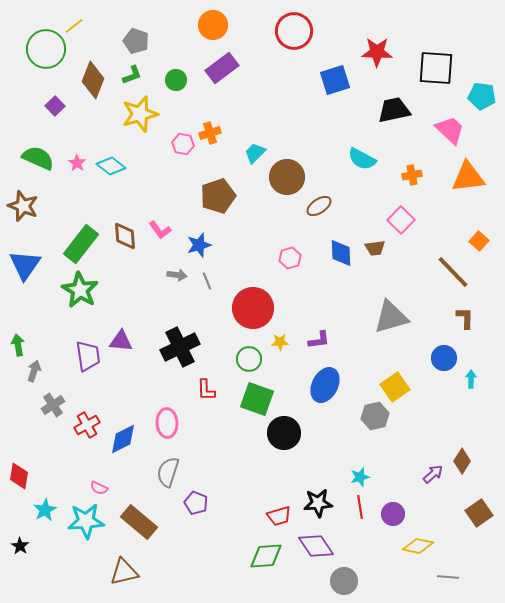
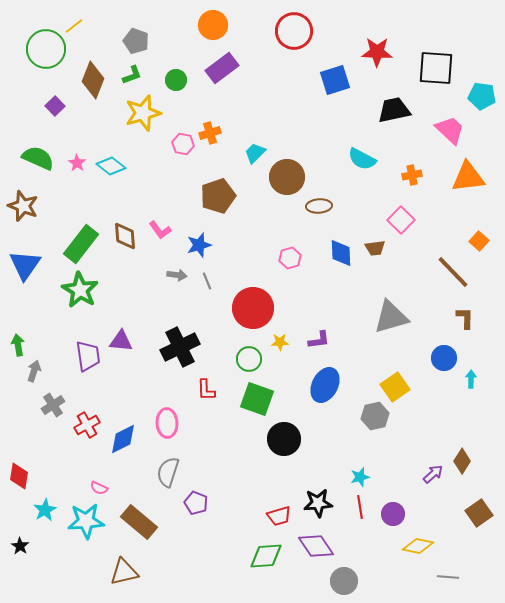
yellow star at (140, 114): moved 3 px right, 1 px up
brown ellipse at (319, 206): rotated 30 degrees clockwise
black circle at (284, 433): moved 6 px down
